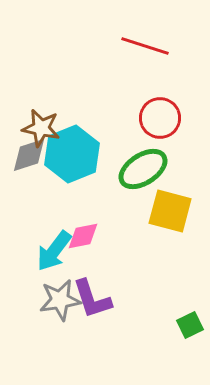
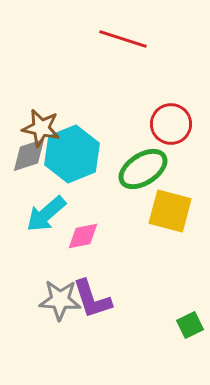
red line: moved 22 px left, 7 px up
red circle: moved 11 px right, 6 px down
cyan arrow: moved 8 px left, 37 px up; rotated 12 degrees clockwise
gray star: rotated 12 degrees clockwise
